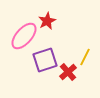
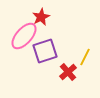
red star: moved 6 px left, 4 px up
purple square: moved 9 px up
